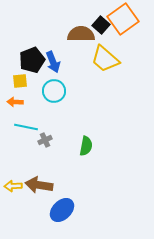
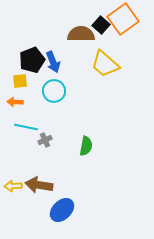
yellow trapezoid: moved 5 px down
